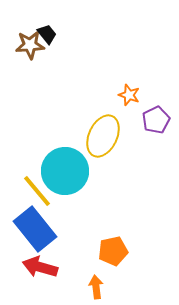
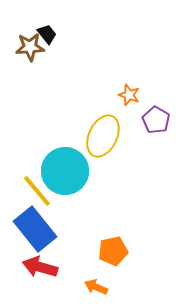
brown star: moved 2 px down
purple pentagon: rotated 16 degrees counterclockwise
orange arrow: rotated 60 degrees counterclockwise
